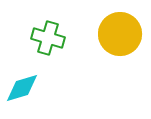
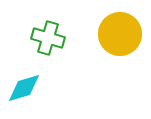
cyan diamond: moved 2 px right
